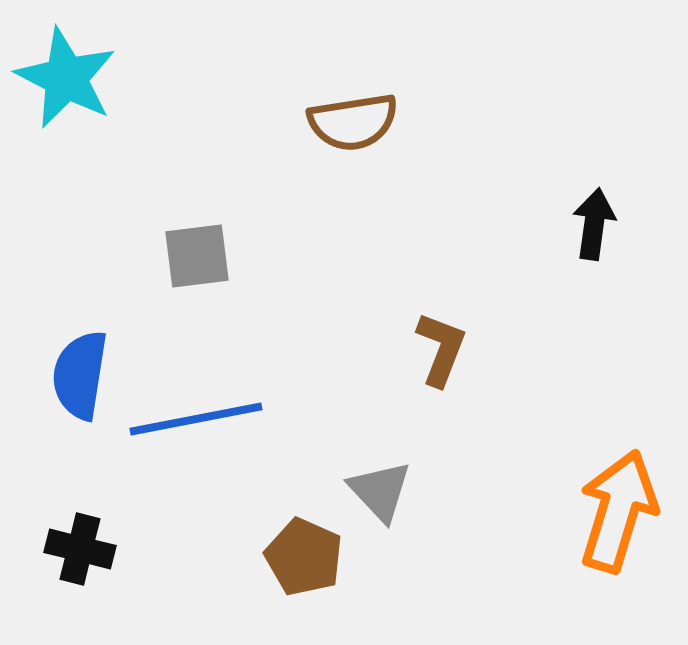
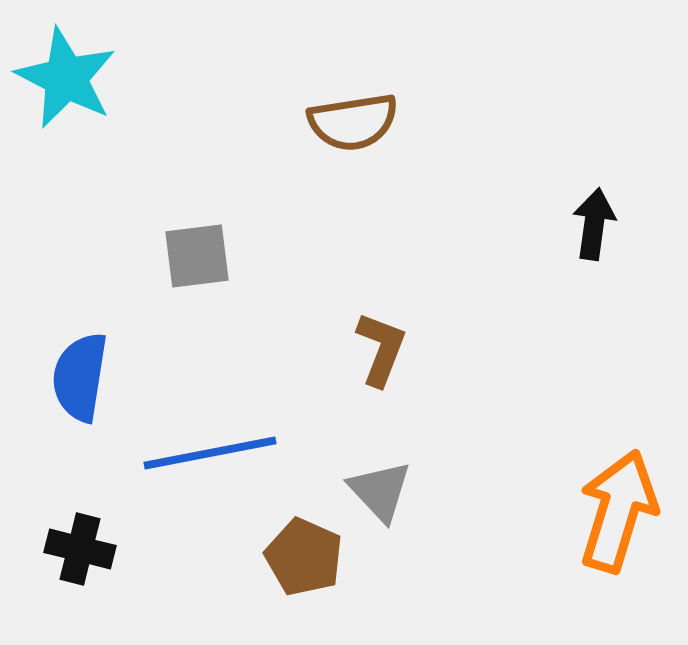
brown L-shape: moved 60 px left
blue semicircle: moved 2 px down
blue line: moved 14 px right, 34 px down
